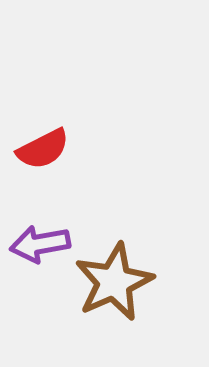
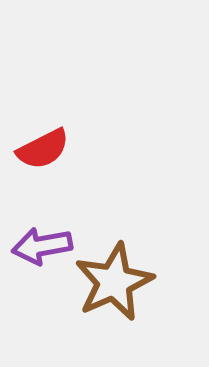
purple arrow: moved 2 px right, 2 px down
